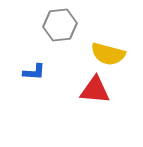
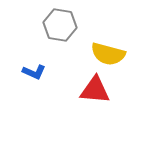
gray hexagon: rotated 16 degrees clockwise
blue L-shape: rotated 20 degrees clockwise
